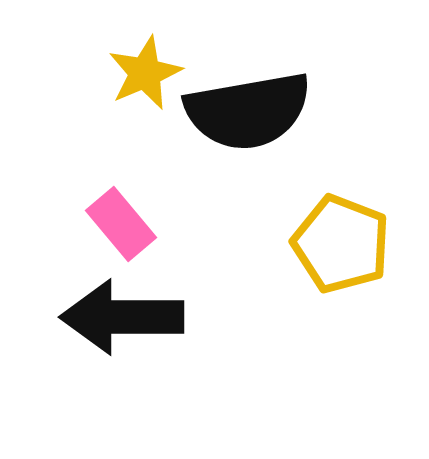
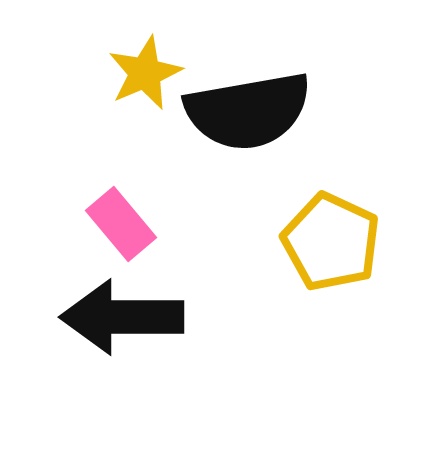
yellow pentagon: moved 10 px left, 2 px up; rotated 4 degrees clockwise
